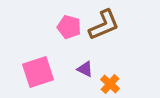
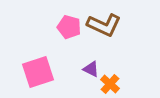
brown L-shape: rotated 48 degrees clockwise
purple triangle: moved 6 px right
